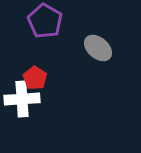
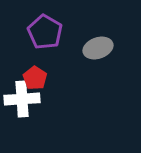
purple pentagon: moved 11 px down
gray ellipse: rotated 60 degrees counterclockwise
